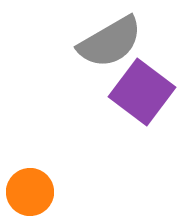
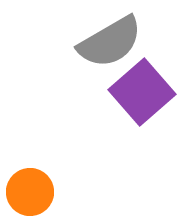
purple square: rotated 12 degrees clockwise
